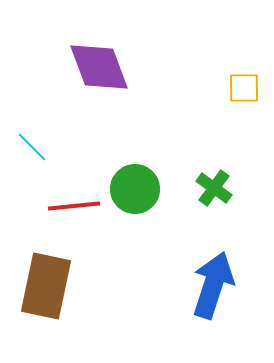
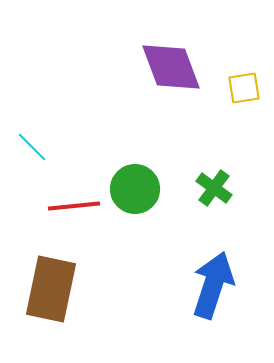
purple diamond: moved 72 px right
yellow square: rotated 8 degrees counterclockwise
brown rectangle: moved 5 px right, 3 px down
